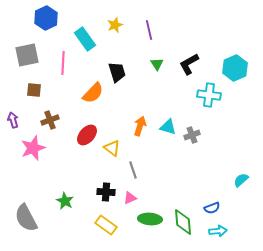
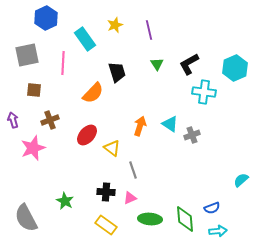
cyan cross: moved 5 px left, 3 px up
cyan triangle: moved 2 px right, 3 px up; rotated 18 degrees clockwise
green diamond: moved 2 px right, 3 px up
